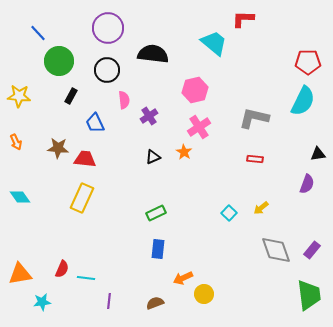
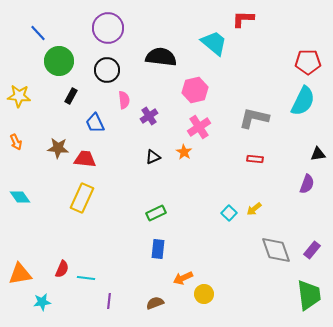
black semicircle at (153, 54): moved 8 px right, 3 px down
yellow arrow at (261, 208): moved 7 px left, 1 px down
